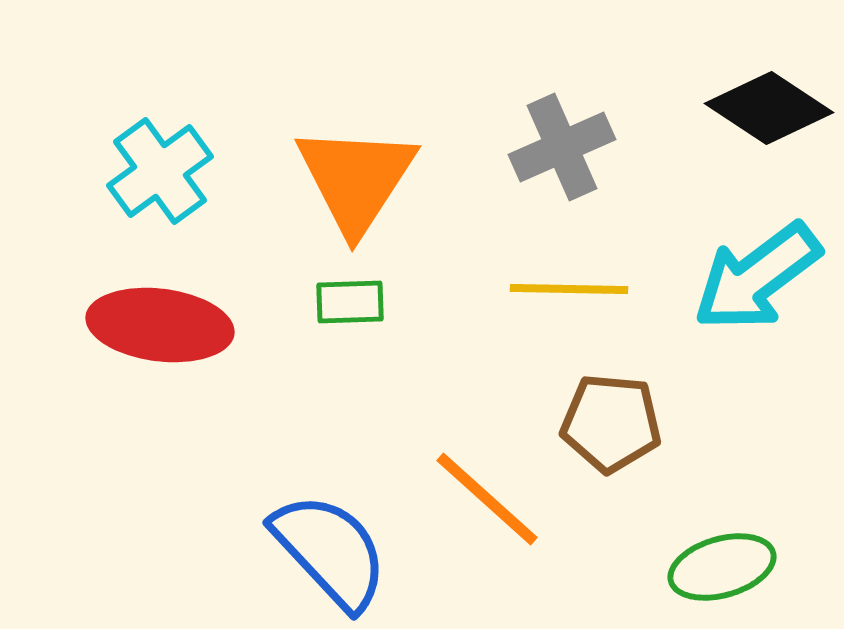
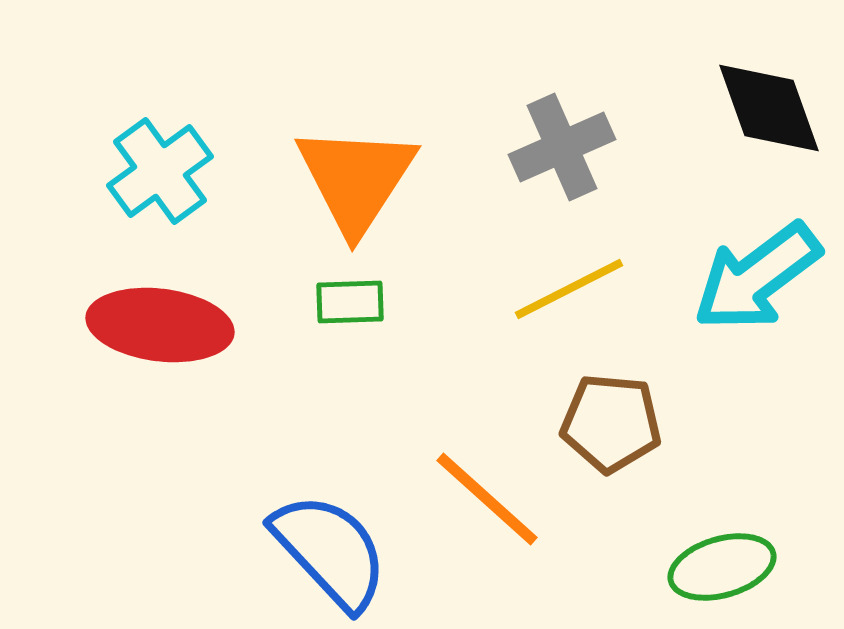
black diamond: rotated 37 degrees clockwise
yellow line: rotated 28 degrees counterclockwise
